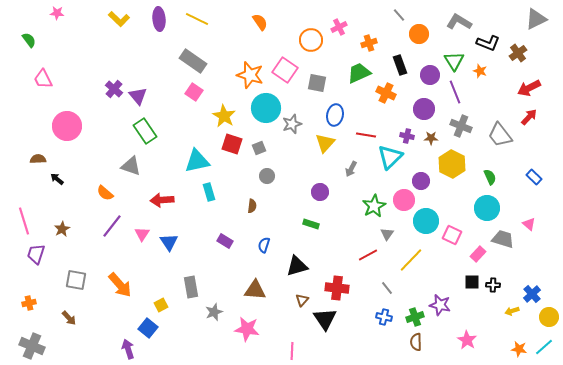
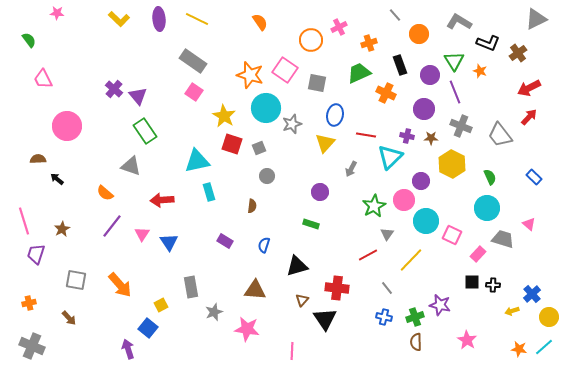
gray line at (399, 15): moved 4 px left
